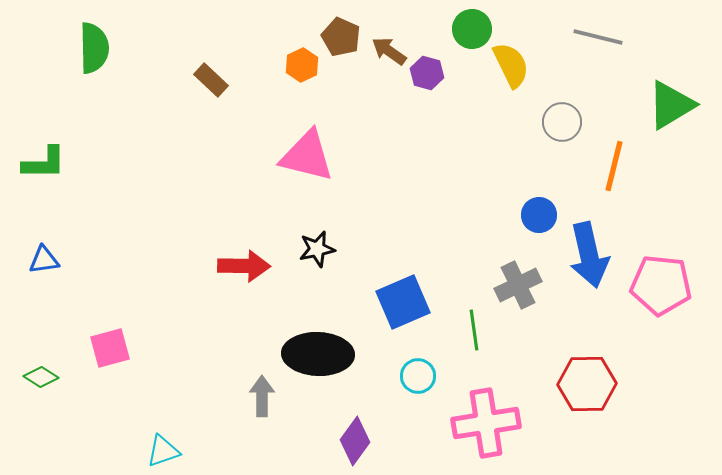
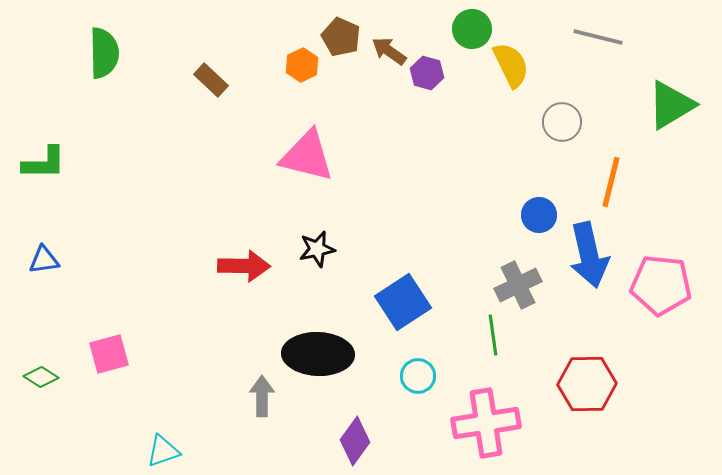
green semicircle: moved 10 px right, 5 px down
orange line: moved 3 px left, 16 px down
blue square: rotated 10 degrees counterclockwise
green line: moved 19 px right, 5 px down
pink square: moved 1 px left, 6 px down
